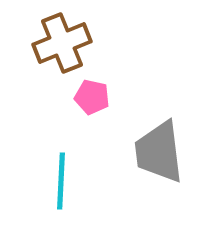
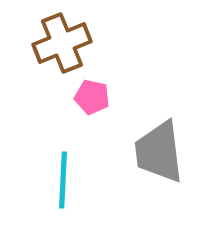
cyan line: moved 2 px right, 1 px up
